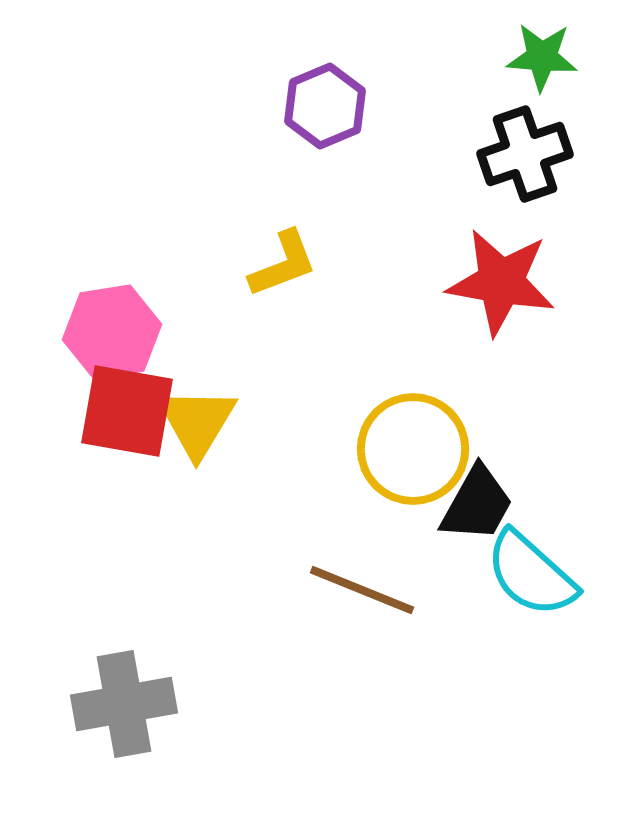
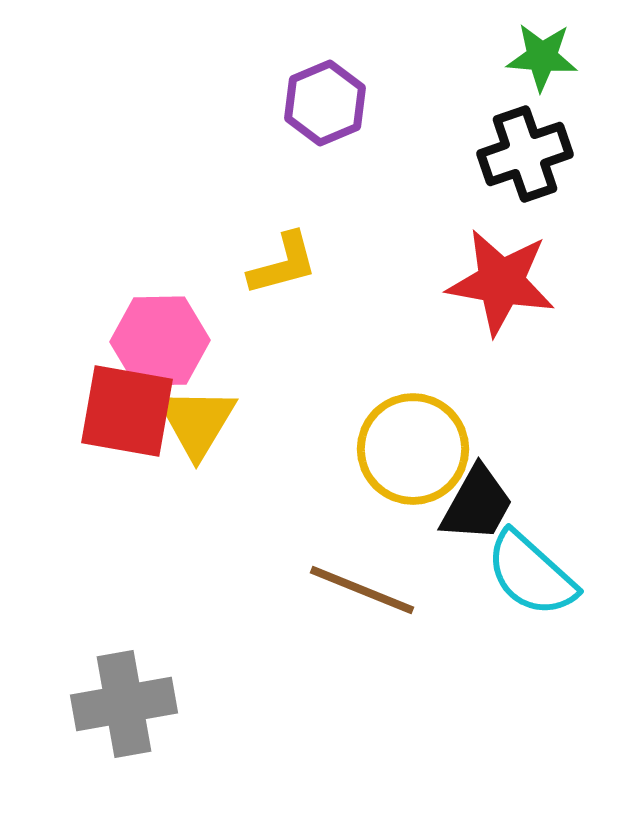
purple hexagon: moved 3 px up
yellow L-shape: rotated 6 degrees clockwise
pink hexagon: moved 48 px right, 9 px down; rotated 8 degrees clockwise
